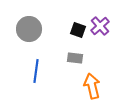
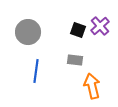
gray circle: moved 1 px left, 3 px down
gray rectangle: moved 2 px down
